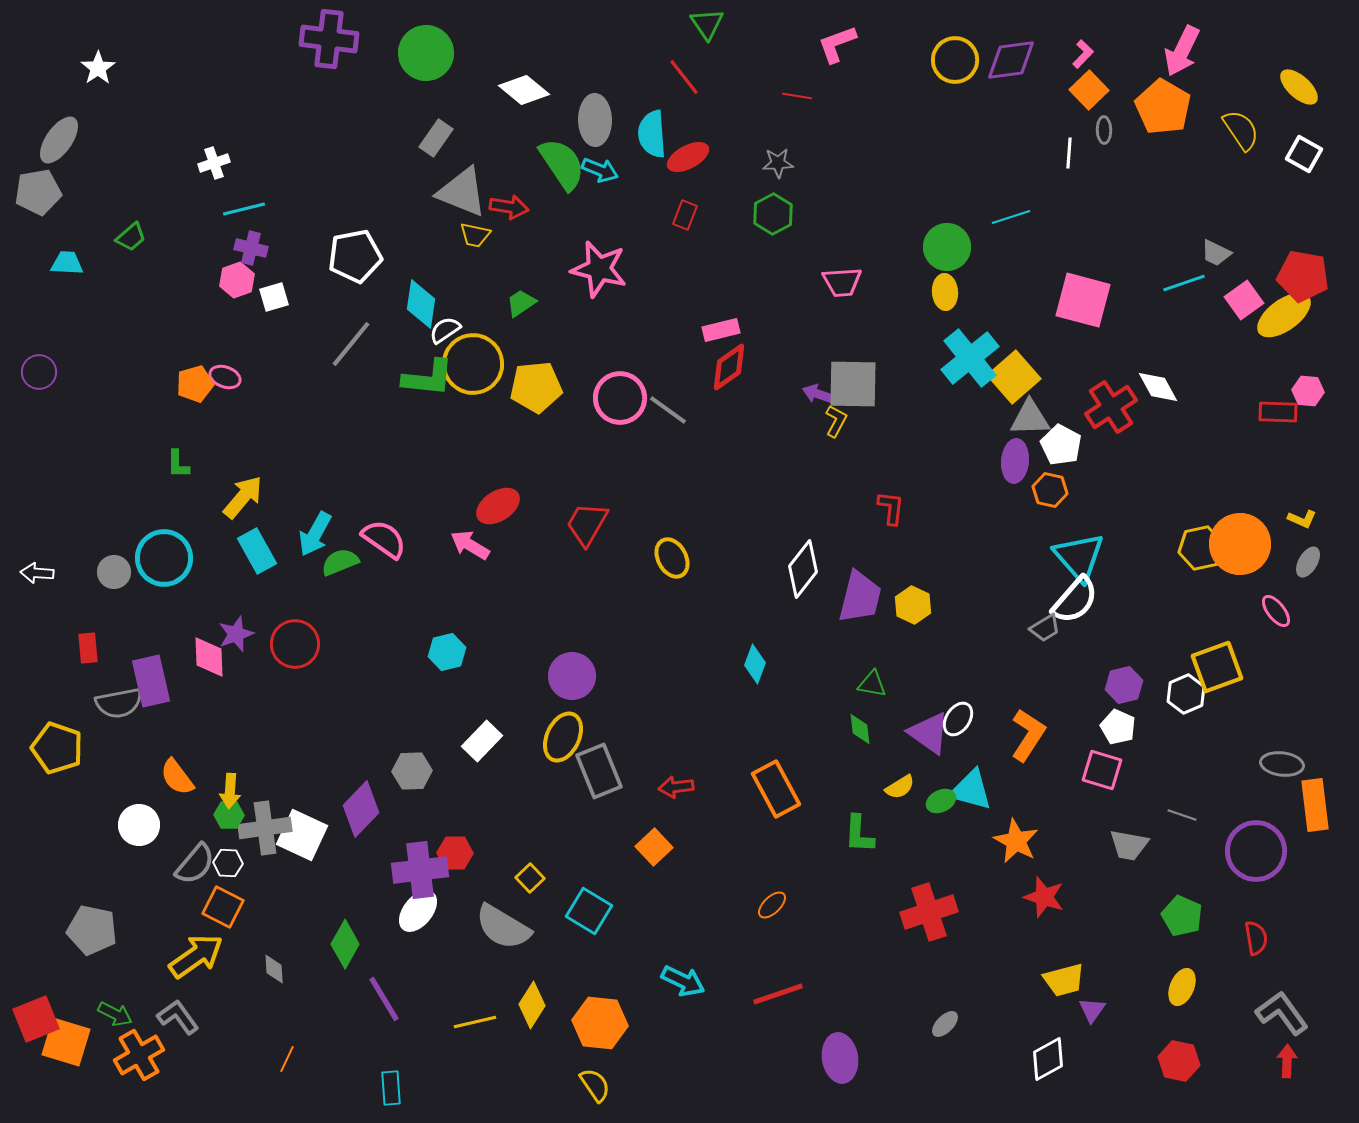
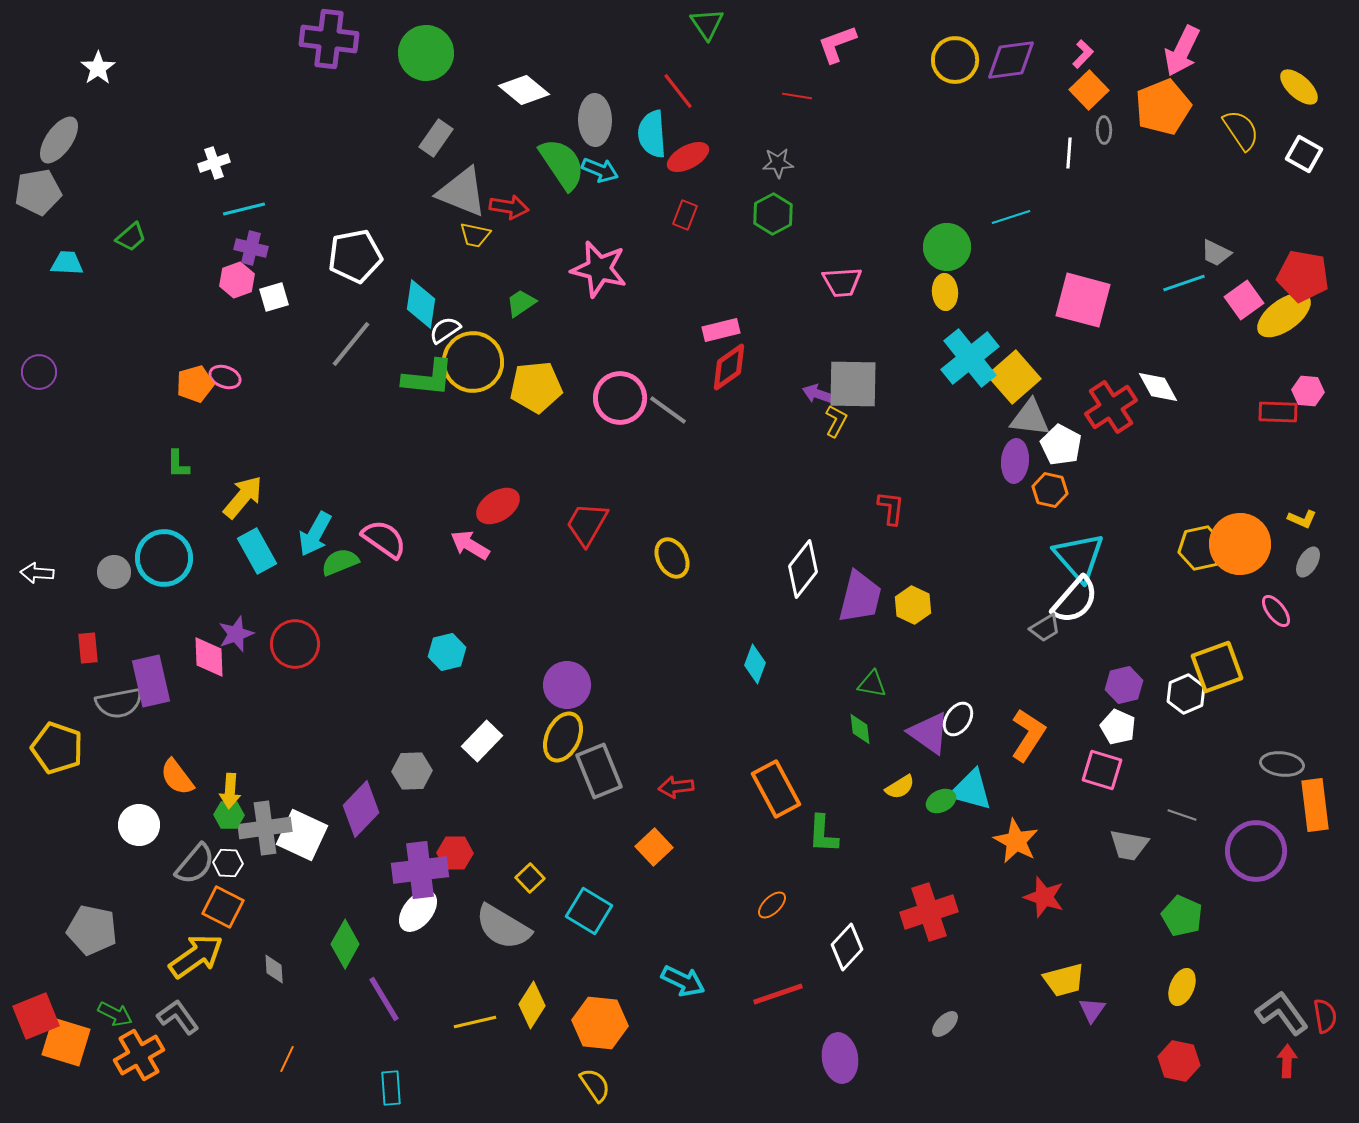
red line at (684, 77): moved 6 px left, 14 px down
orange pentagon at (1163, 107): rotated 20 degrees clockwise
yellow circle at (473, 364): moved 2 px up
gray triangle at (1030, 418): rotated 9 degrees clockwise
purple circle at (572, 676): moved 5 px left, 9 px down
green L-shape at (859, 834): moved 36 px left
red semicircle at (1256, 938): moved 69 px right, 78 px down
red square at (36, 1019): moved 3 px up
white diamond at (1048, 1059): moved 201 px left, 112 px up; rotated 18 degrees counterclockwise
